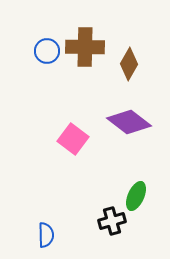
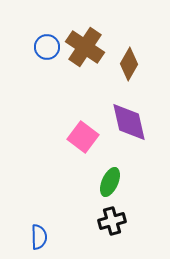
brown cross: rotated 33 degrees clockwise
blue circle: moved 4 px up
purple diamond: rotated 39 degrees clockwise
pink square: moved 10 px right, 2 px up
green ellipse: moved 26 px left, 14 px up
blue semicircle: moved 7 px left, 2 px down
